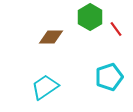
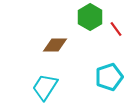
brown diamond: moved 4 px right, 8 px down
cyan trapezoid: rotated 24 degrees counterclockwise
